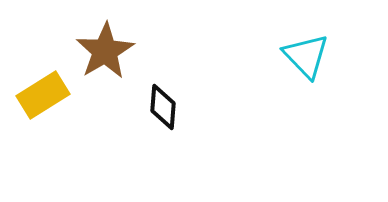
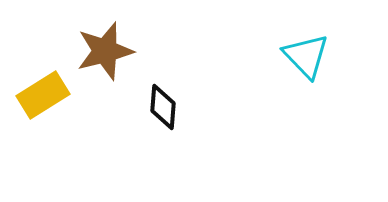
brown star: rotated 16 degrees clockwise
